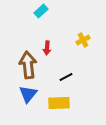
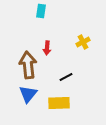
cyan rectangle: rotated 40 degrees counterclockwise
yellow cross: moved 2 px down
